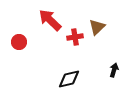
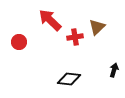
black diamond: rotated 20 degrees clockwise
